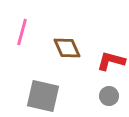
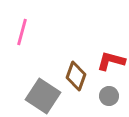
brown diamond: moved 9 px right, 28 px down; rotated 44 degrees clockwise
gray square: rotated 20 degrees clockwise
